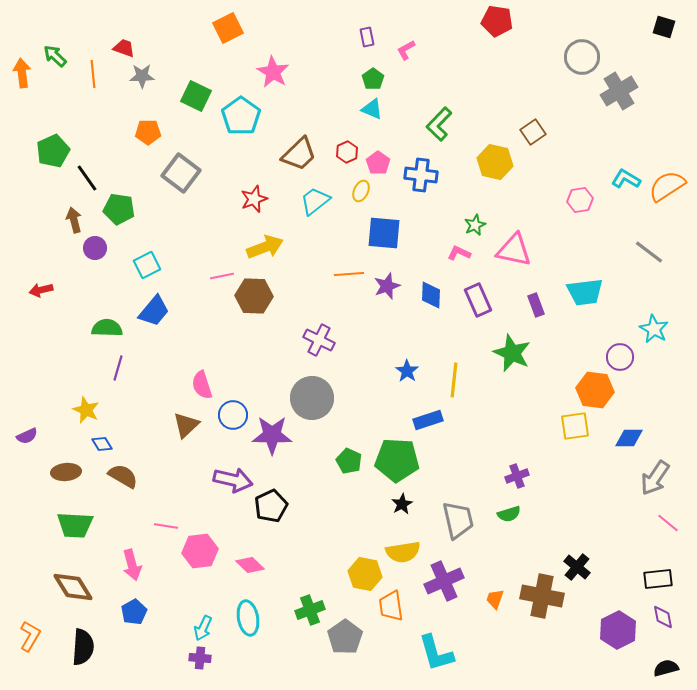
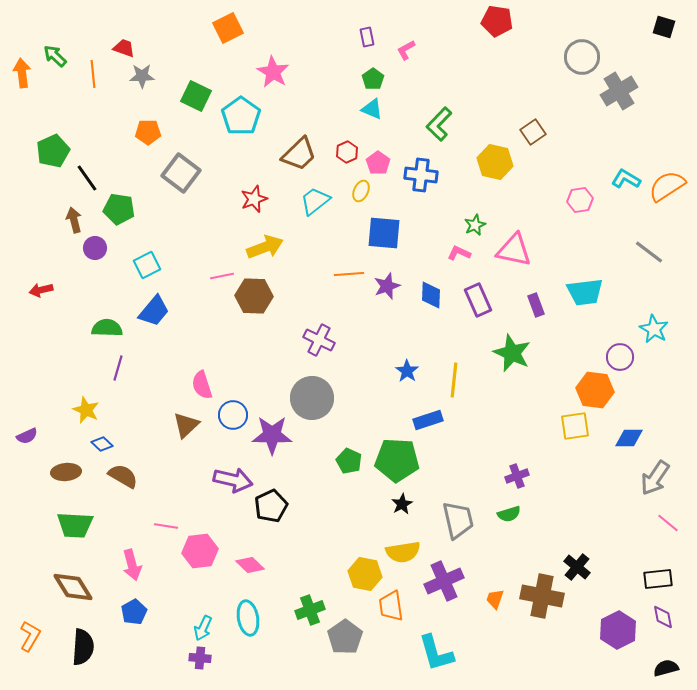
blue diamond at (102, 444): rotated 15 degrees counterclockwise
